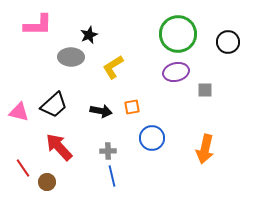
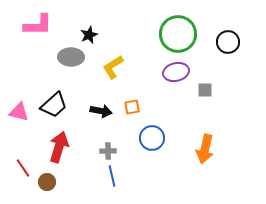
red arrow: rotated 60 degrees clockwise
